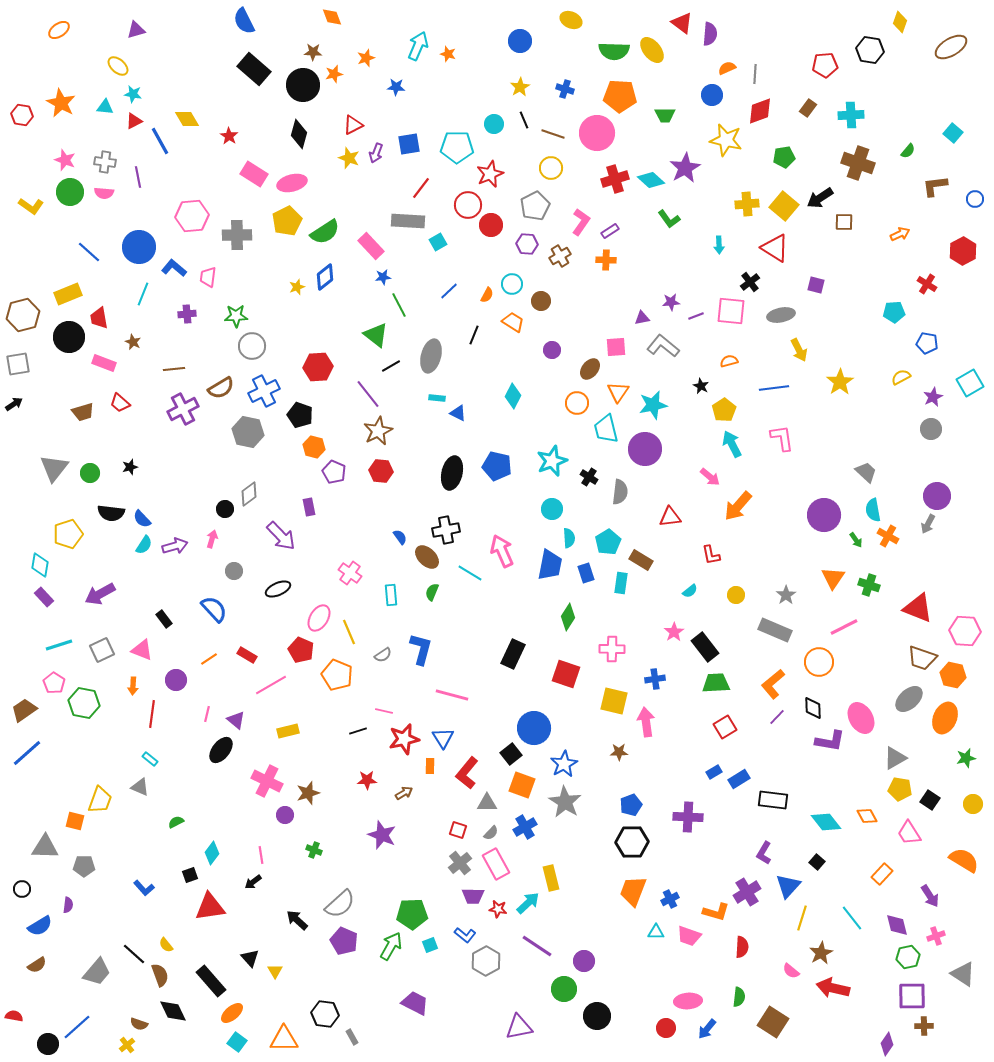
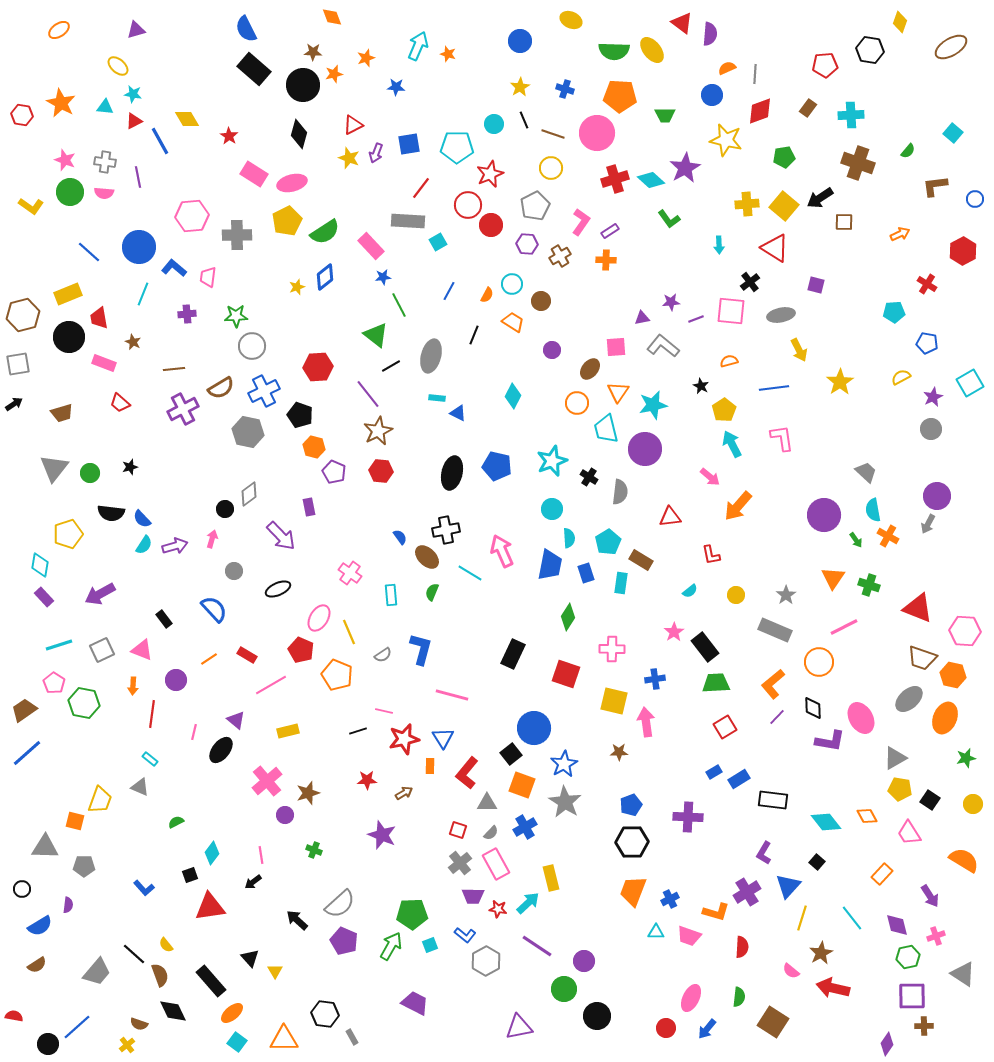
blue semicircle at (244, 21): moved 2 px right, 8 px down
blue line at (449, 291): rotated 18 degrees counterclockwise
purple line at (696, 316): moved 3 px down
brown trapezoid at (83, 412): moved 21 px left, 1 px down
pink line at (207, 714): moved 13 px left, 18 px down
pink cross at (267, 781): rotated 24 degrees clockwise
pink ellipse at (688, 1001): moved 3 px right, 3 px up; rotated 60 degrees counterclockwise
